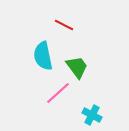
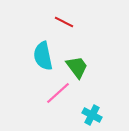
red line: moved 3 px up
